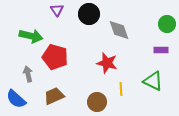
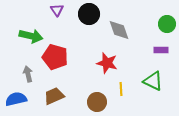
blue semicircle: rotated 125 degrees clockwise
